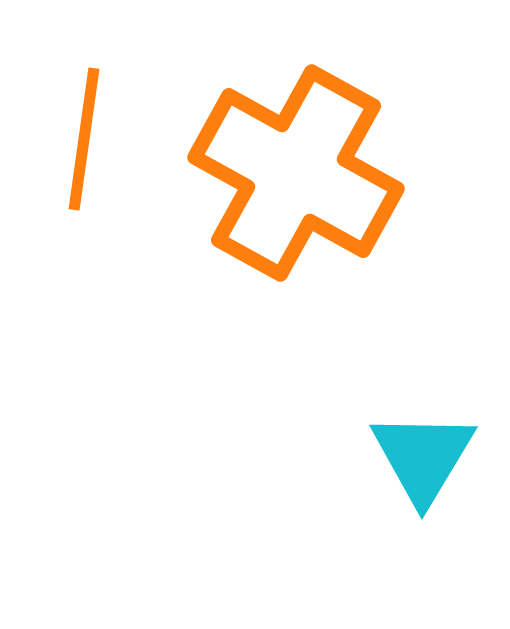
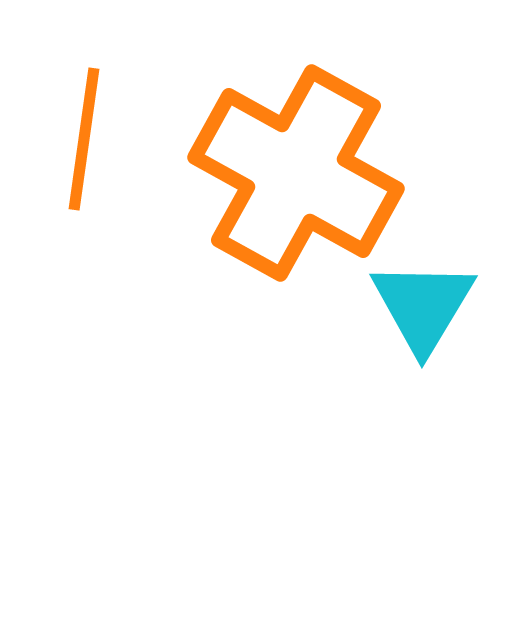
cyan triangle: moved 151 px up
